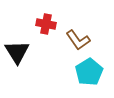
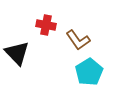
red cross: moved 1 px down
black triangle: moved 1 px down; rotated 12 degrees counterclockwise
